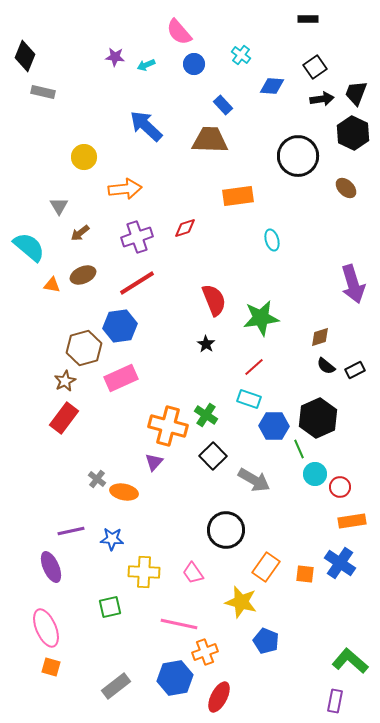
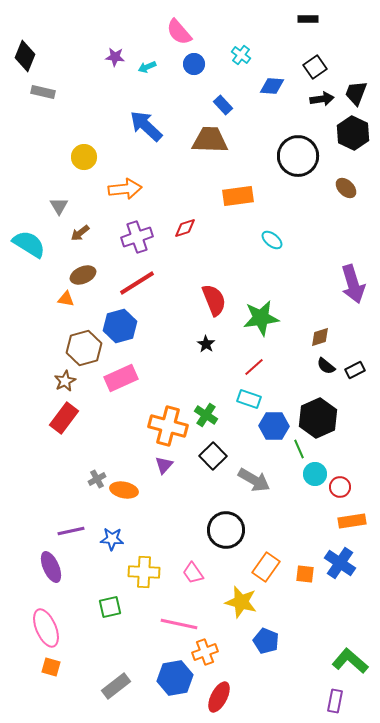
cyan arrow at (146, 65): moved 1 px right, 2 px down
cyan ellipse at (272, 240): rotated 35 degrees counterclockwise
cyan semicircle at (29, 247): moved 3 px up; rotated 8 degrees counterclockwise
orange triangle at (52, 285): moved 14 px right, 14 px down
blue hexagon at (120, 326): rotated 8 degrees counterclockwise
purple triangle at (154, 462): moved 10 px right, 3 px down
gray cross at (97, 479): rotated 24 degrees clockwise
orange ellipse at (124, 492): moved 2 px up
